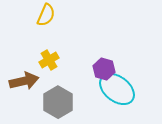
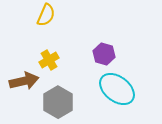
purple hexagon: moved 15 px up
